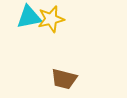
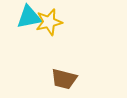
yellow star: moved 2 px left, 3 px down
